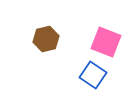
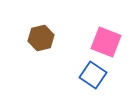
brown hexagon: moved 5 px left, 1 px up
